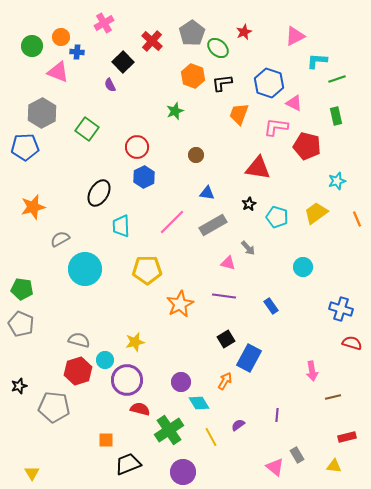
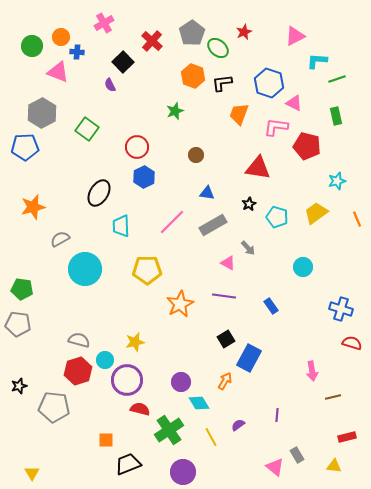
pink triangle at (228, 263): rotated 14 degrees clockwise
gray pentagon at (21, 324): moved 3 px left; rotated 15 degrees counterclockwise
